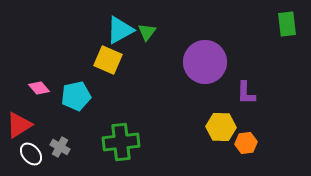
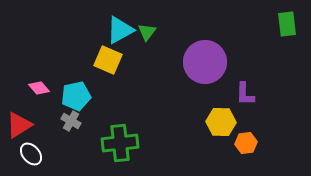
purple L-shape: moved 1 px left, 1 px down
yellow hexagon: moved 5 px up
green cross: moved 1 px left, 1 px down
gray cross: moved 11 px right, 26 px up
